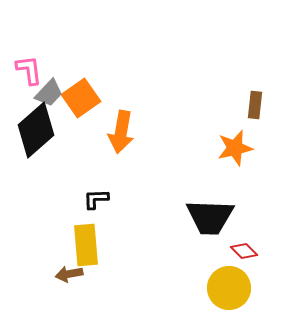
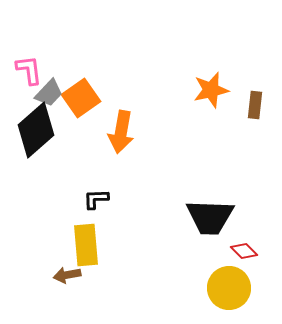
orange star: moved 24 px left, 58 px up
brown arrow: moved 2 px left, 1 px down
